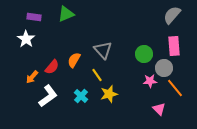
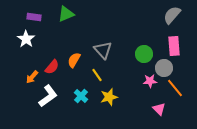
yellow star: moved 3 px down
